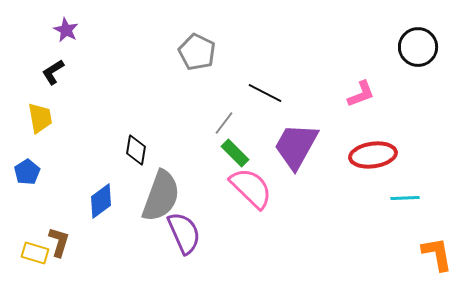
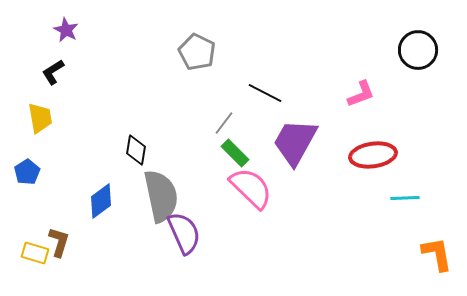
black circle: moved 3 px down
purple trapezoid: moved 1 px left, 4 px up
gray semicircle: rotated 32 degrees counterclockwise
